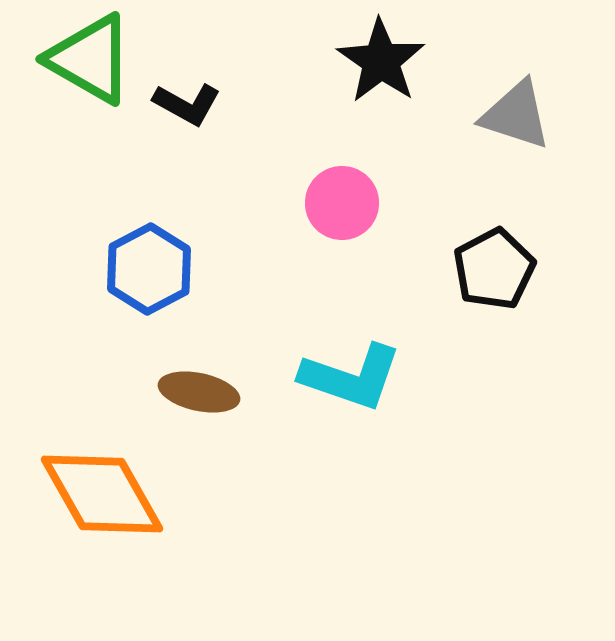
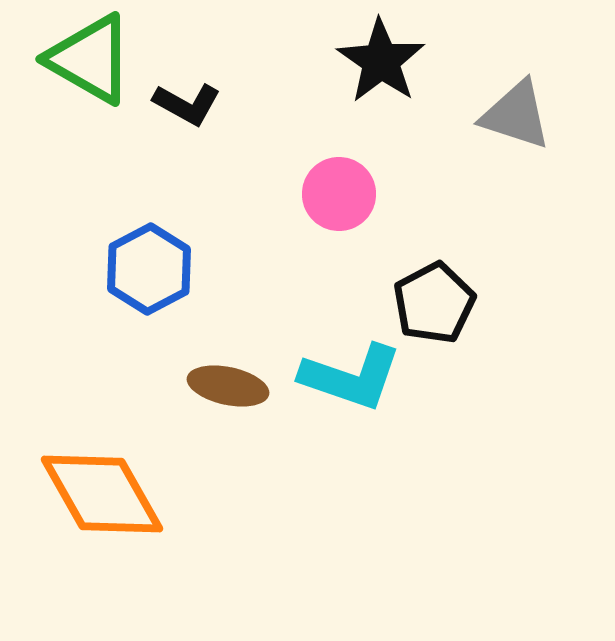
pink circle: moved 3 px left, 9 px up
black pentagon: moved 60 px left, 34 px down
brown ellipse: moved 29 px right, 6 px up
